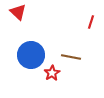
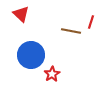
red triangle: moved 3 px right, 2 px down
brown line: moved 26 px up
red star: moved 1 px down
